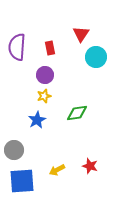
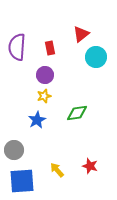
red triangle: rotated 18 degrees clockwise
yellow arrow: rotated 77 degrees clockwise
